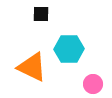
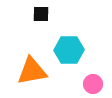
cyan hexagon: moved 1 px down
orange triangle: moved 4 px down; rotated 36 degrees counterclockwise
